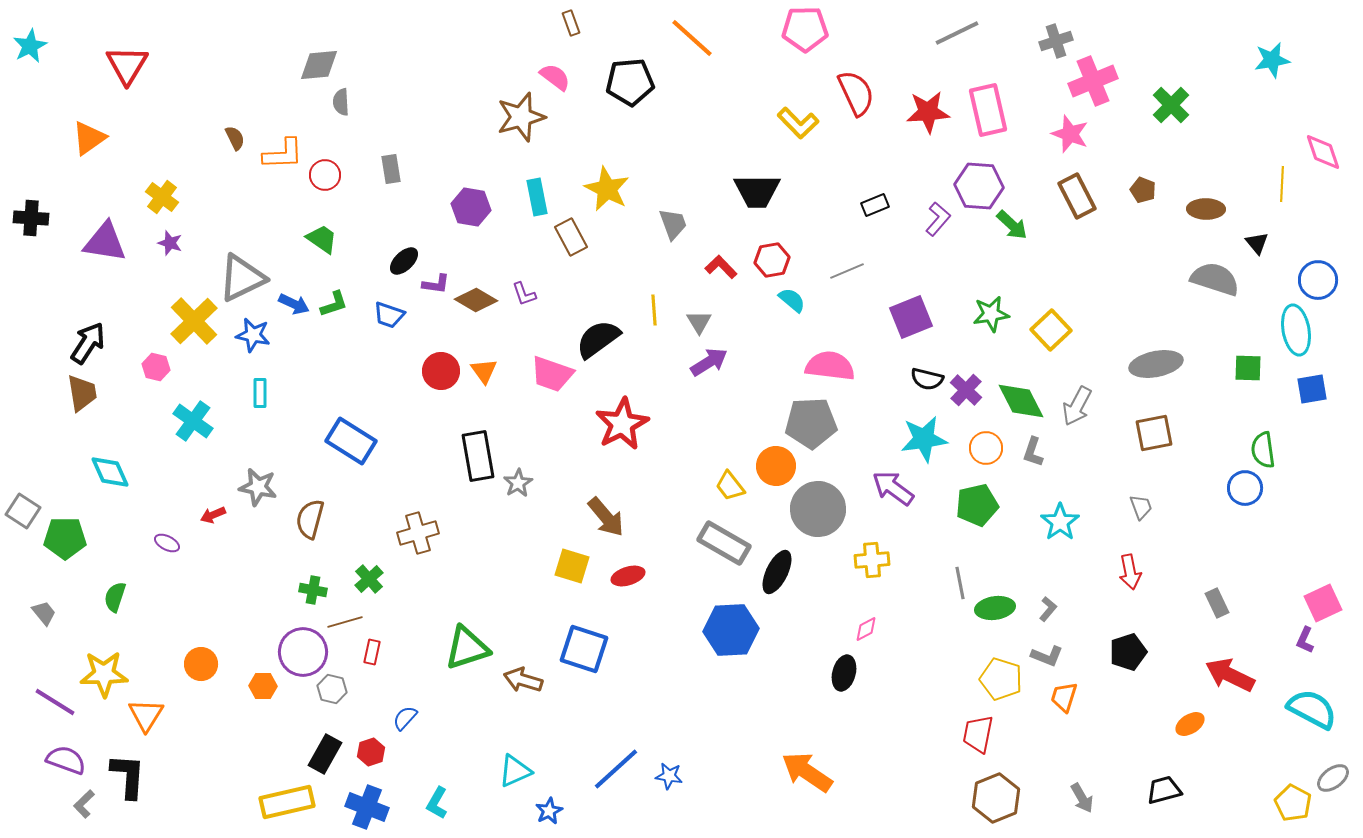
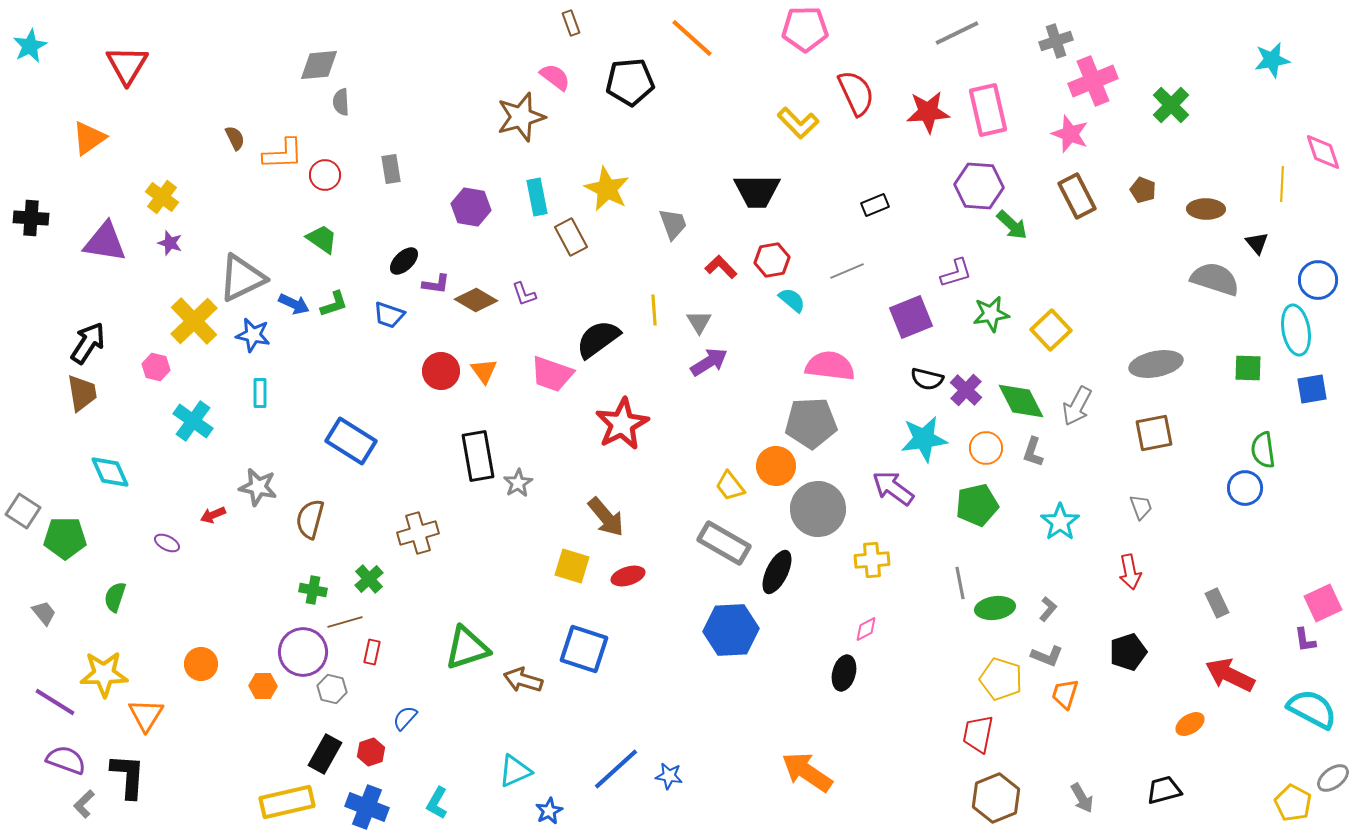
purple L-shape at (938, 219): moved 18 px right, 54 px down; rotated 32 degrees clockwise
purple L-shape at (1305, 640): rotated 32 degrees counterclockwise
orange trapezoid at (1064, 697): moved 1 px right, 3 px up
